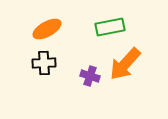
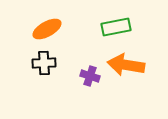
green rectangle: moved 6 px right
orange arrow: moved 1 px right, 1 px down; rotated 57 degrees clockwise
